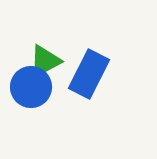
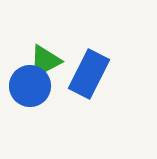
blue circle: moved 1 px left, 1 px up
